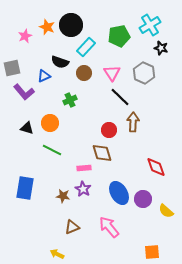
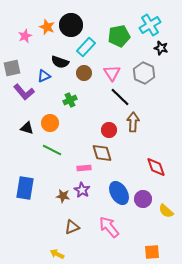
purple star: moved 1 px left, 1 px down
